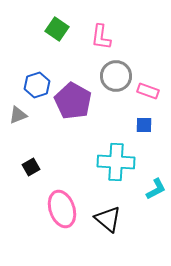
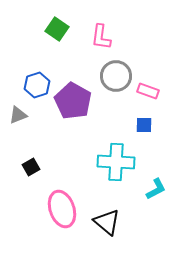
black triangle: moved 1 px left, 3 px down
